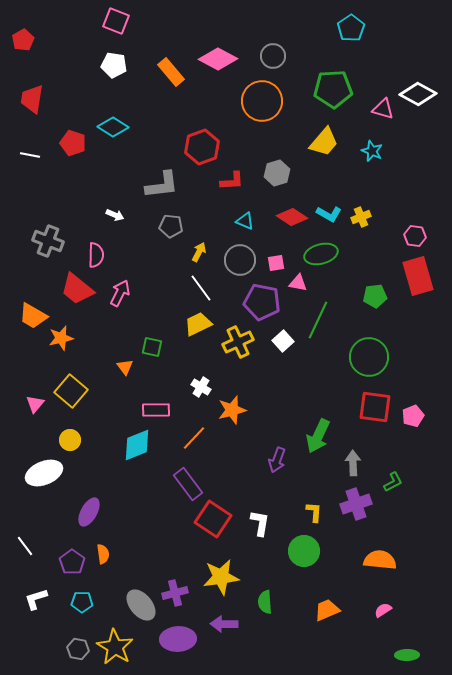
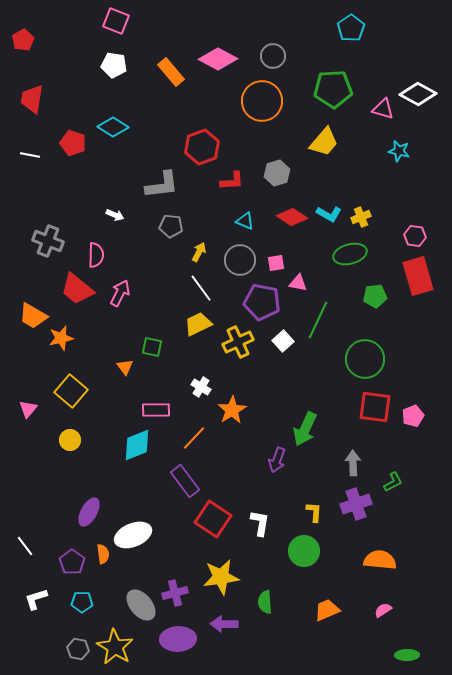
cyan star at (372, 151): moved 27 px right; rotated 10 degrees counterclockwise
green ellipse at (321, 254): moved 29 px right
green circle at (369, 357): moved 4 px left, 2 px down
pink triangle at (35, 404): moved 7 px left, 5 px down
orange star at (232, 410): rotated 16 degrees counterclockwise
green arrow at (318, 436): moved 13 px left, 7 px up
white ellipse at (44, 473): moved 89 px right, 62 px down
purple rectangle at (188, 484): moved 3 px left, 3 px up
